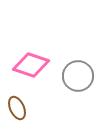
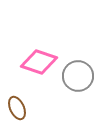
pink diamond: moved 8 px right, 3 px up
